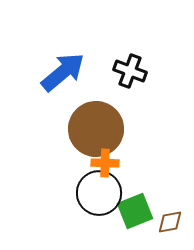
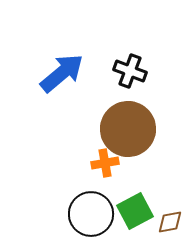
blue arrow: moved 1 px left, 1 px down
brown circle: moved 32 px right
orange cross: rotated 12 degrees counterclockwise
black circle: moved 8 px left, 21 px down
green square: rotated 6 degrees counterclockwise
